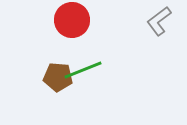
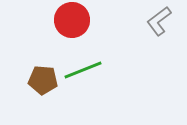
brown pentagon: moved 15 px left, 3 px down
